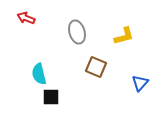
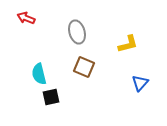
yellow L-shape: moved 4 px right, 8 px down
brown square: moved 12 px left
black square: rotated 12 degrees counterclockwise
